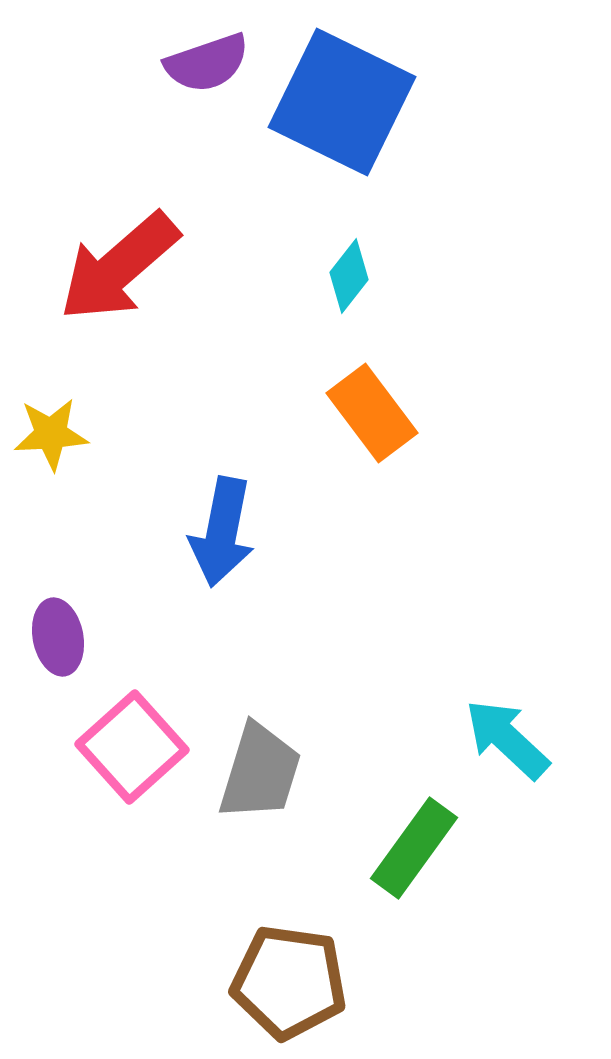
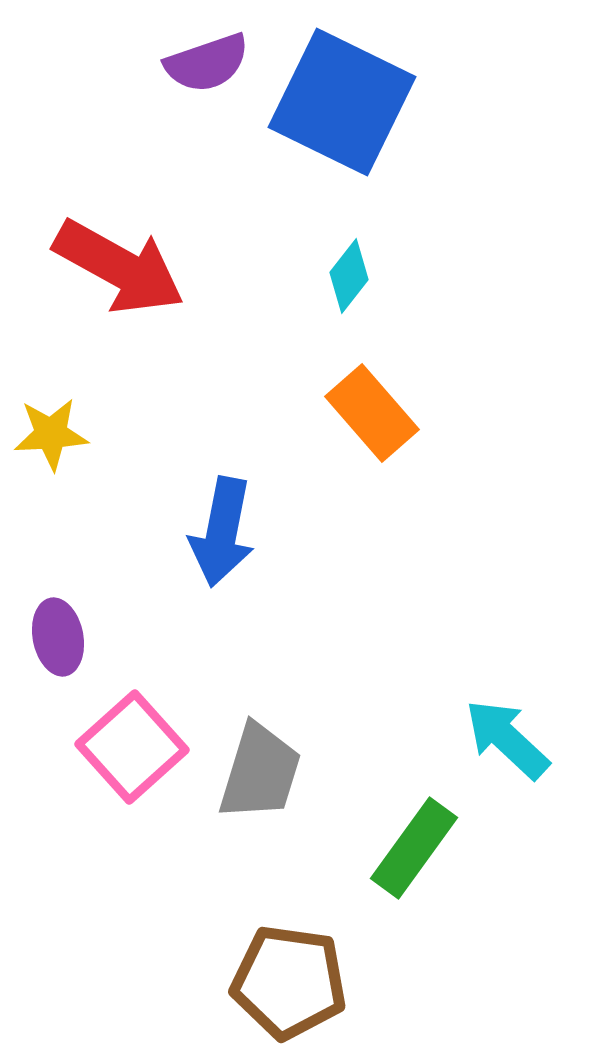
red arrow: rotated 110 degrees counterclockwise
orange rectangle: rotated 4 degrees counterclockwise
